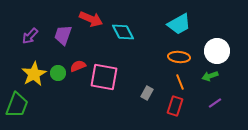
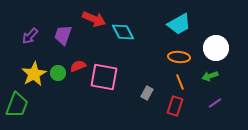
red arrow: moved 3 px right
white circle: moved 1 px left, 3 px up
